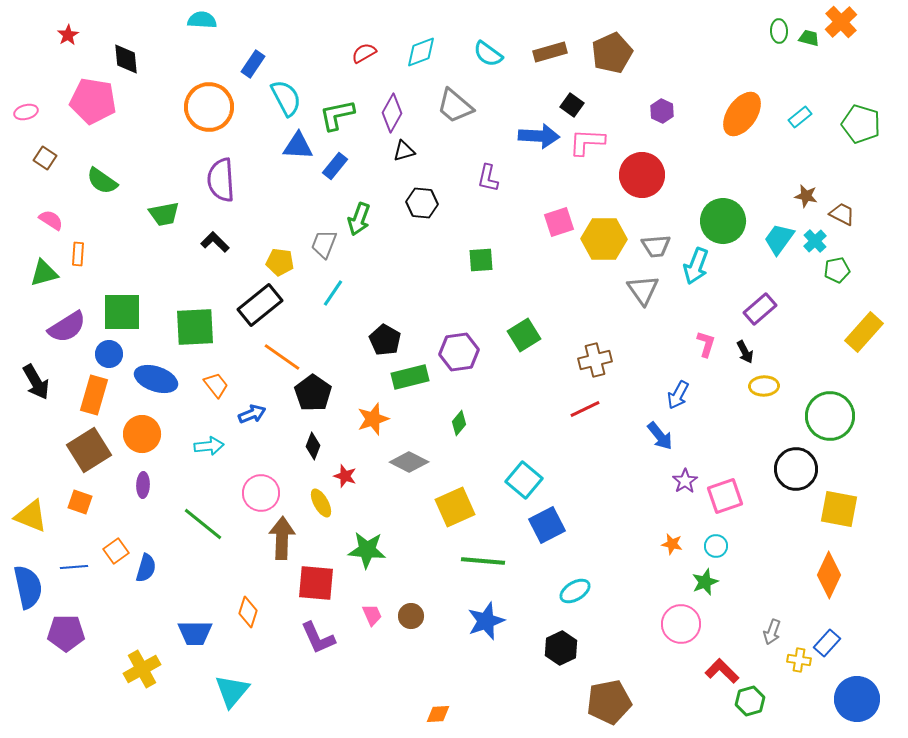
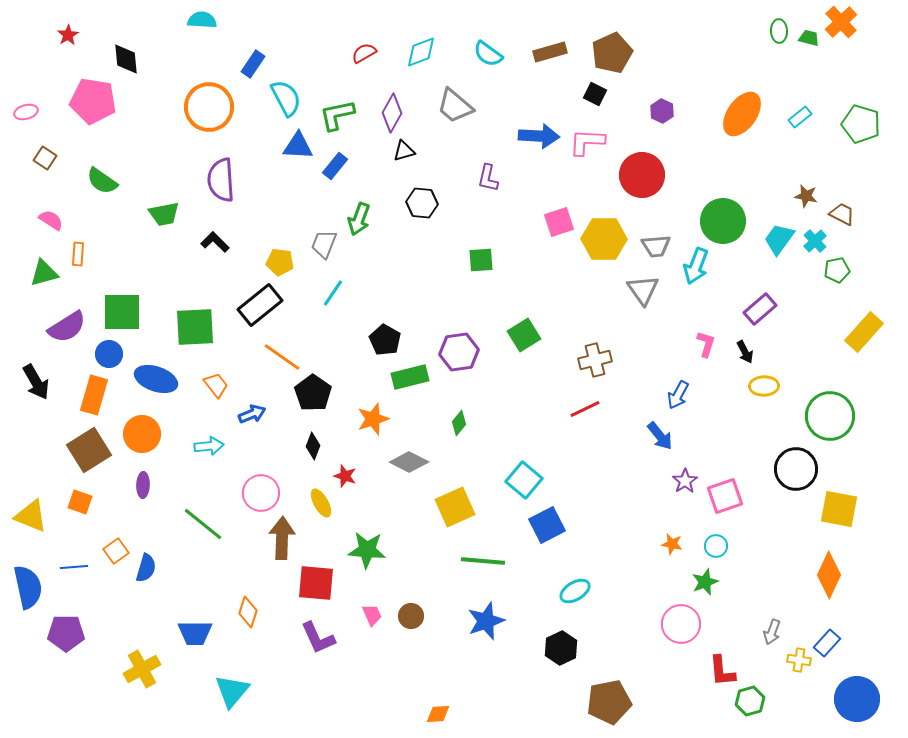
black square at (572, 105): moved 23 px right, 11 px up; rotated 10 degrees counterclockwise
red L-shape at (722, 671): rotated 140 degrees counterclockwise
